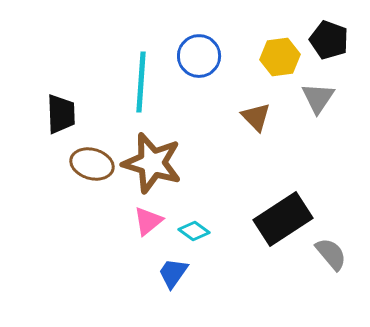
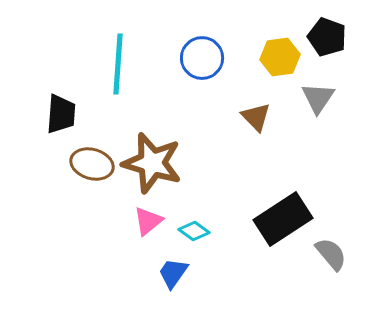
black pentagon: moved 2 px left, 3 px up
blue circle: moved 3 px right, 2 px down
cyan line: moved 23 px left, 18 px up
black trapezoid: rotated 6 degrees clockwise
